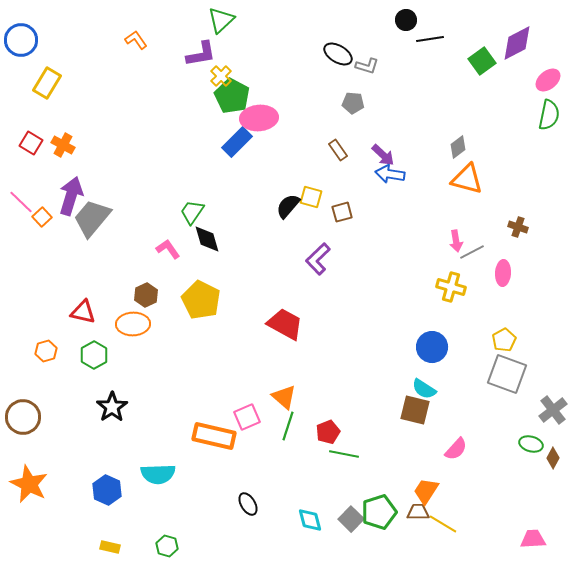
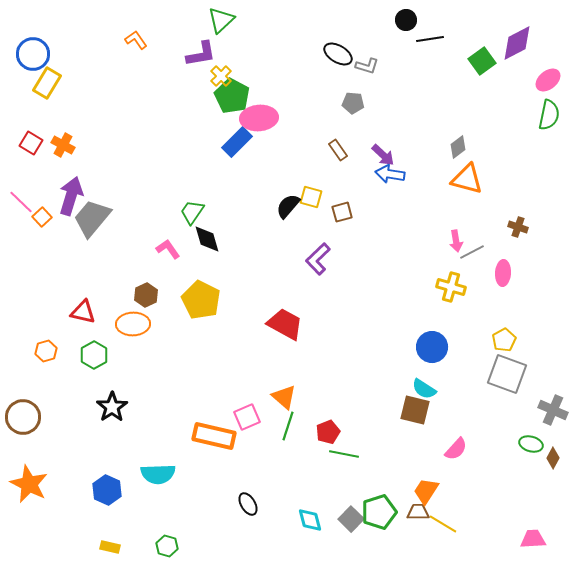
blue circle at (21, 40): moved 12 px right, 14 px down
gray cross at (553, 410): rotated 28 degrees counterclockwise
